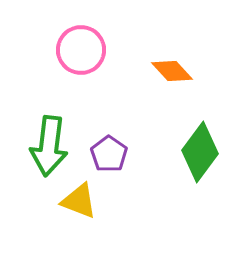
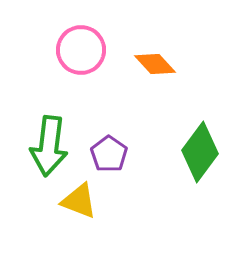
orange diamond: moved 17 px left, 7 px up
